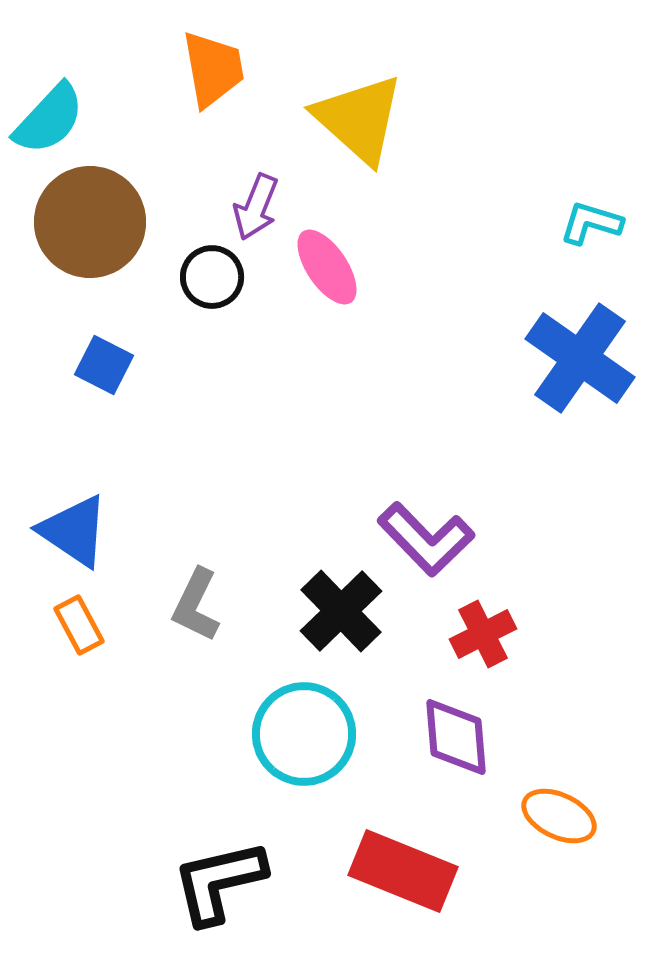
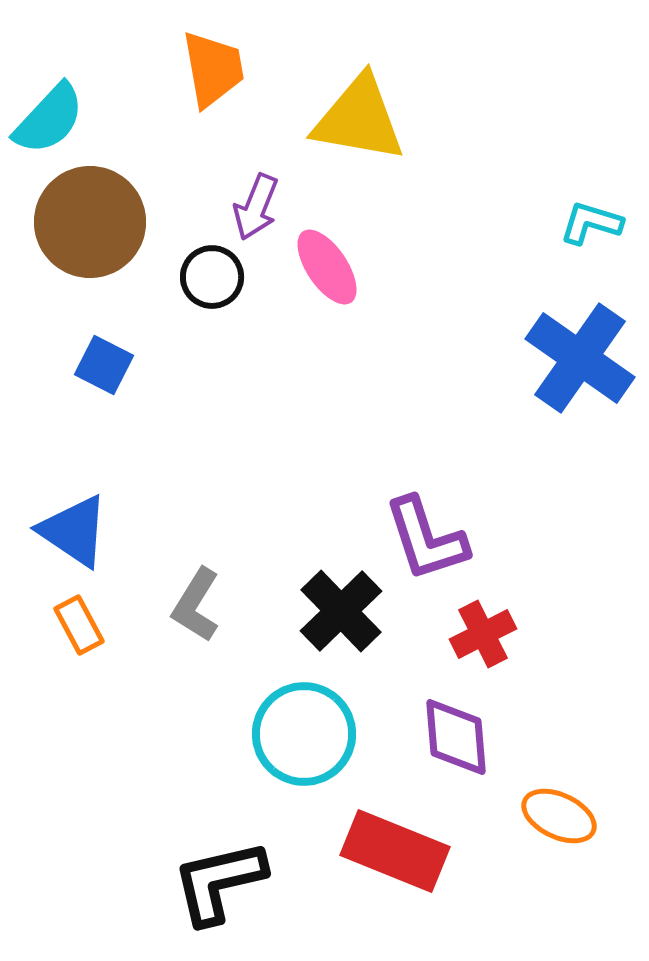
yellow triangle: rotated 32 degrees counterclockwise
purple L-shape: rotated 26 degrees clockwise
gray L-shape: rotated 6 degrees clockwise
red rectangle: moved 8 px left, 20 px up
